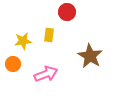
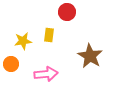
orange circle: moved 2 px left
pink arrow: rotated 15 degrees clockwise
